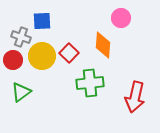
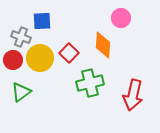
yellow circle: moved 2 px left, 2 px down
green cross: rotated 8 degrees counterclockwise
red arrow: moved 2 px left, 2 px up
